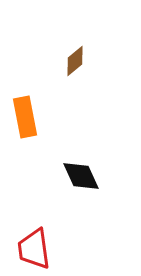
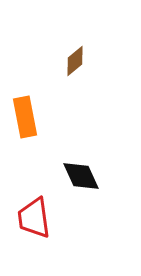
red trapezoid: moved 31 px up
